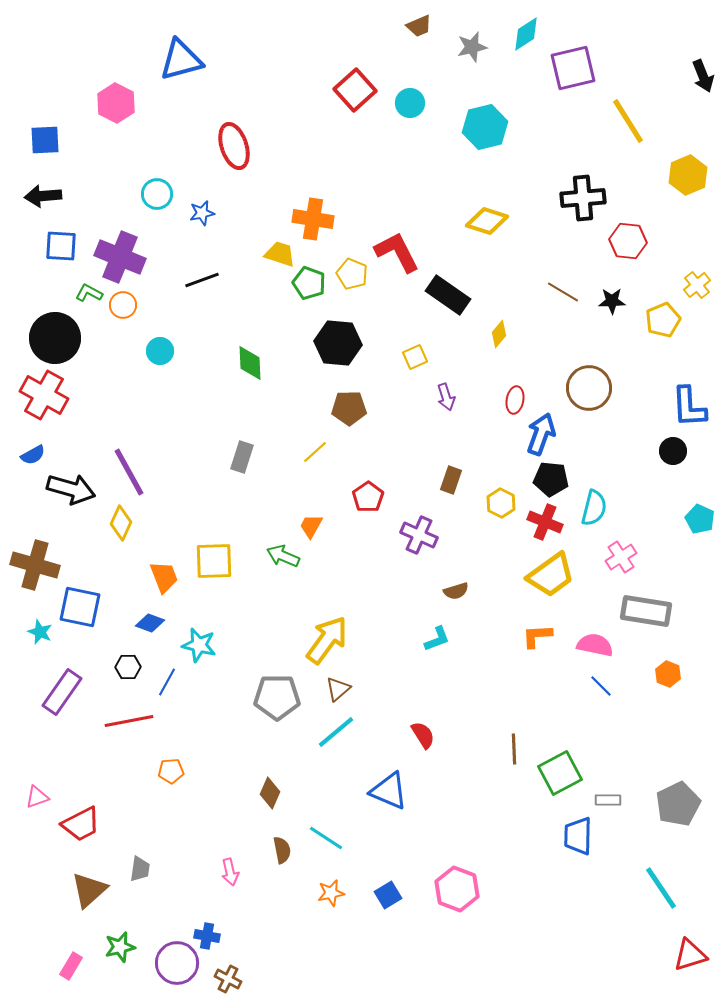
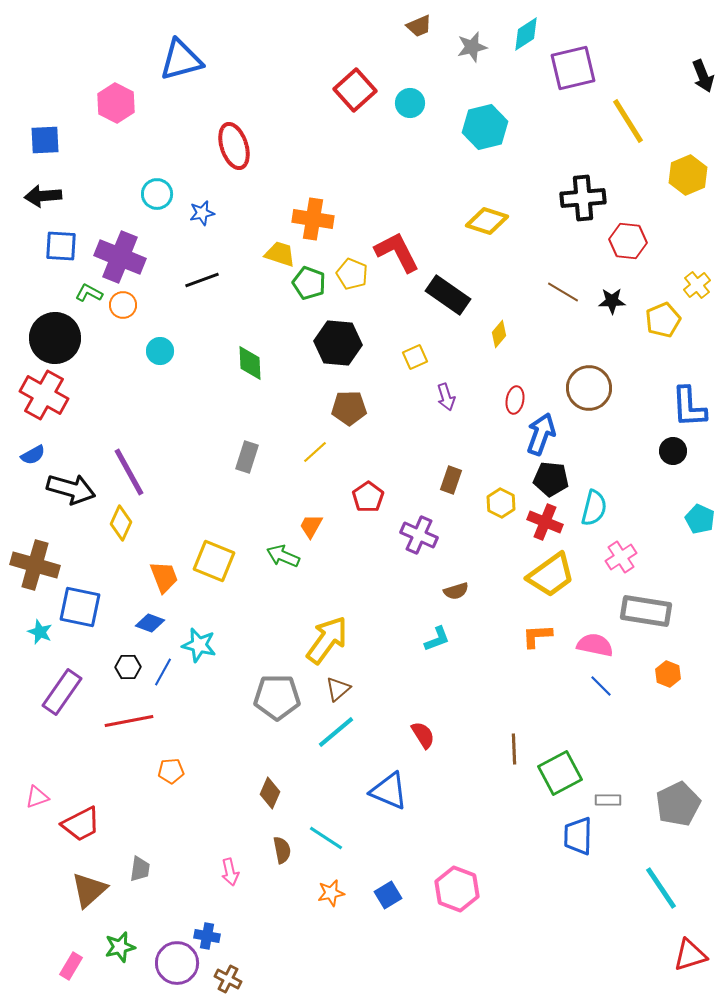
gray rectangle at (242, 457): moved 5 px right
yellow square at (214, 561): rotated 24 degrees clockwise
blue line at (167, 682): moved 4 px left, 10 px up
